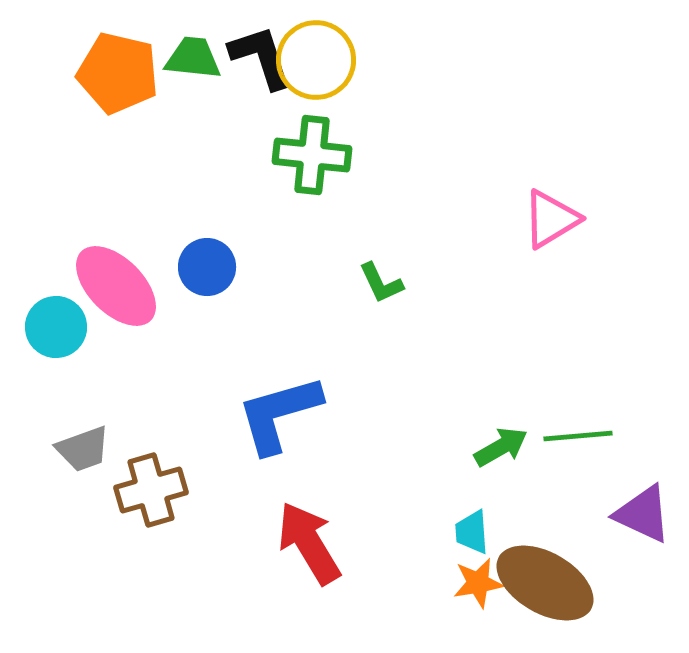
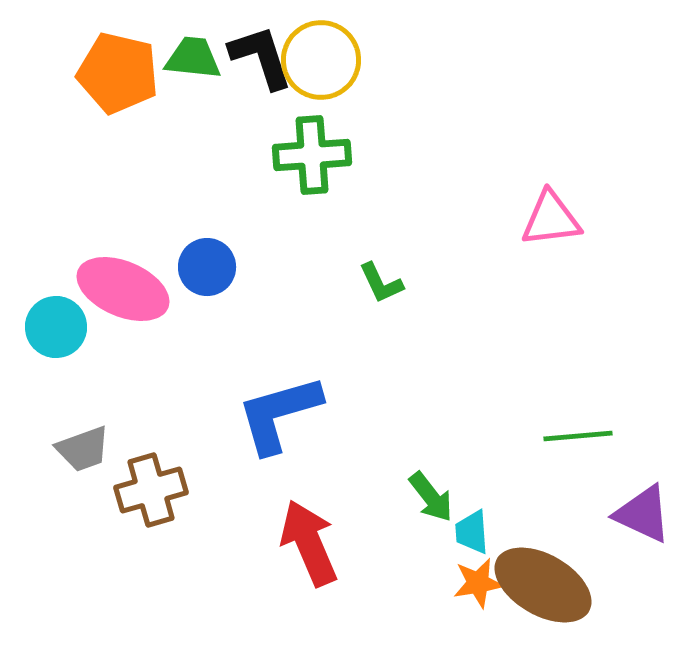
yellow circle: moved 5 px right
green cross: rotated 10 degrees counterclockwise
pink triangle: rotated 24 degrees clockwise
pink ellipse: moved 7 px right, 3 px down; rotated 22 degrees counterclockwise
green arrow: moved 70 px left, 50 px down; rotated 82 degrees clockwise
red arrow: rotated 8 degrees clockwise
brown ellipse: moved 2 px left, 2 px down
